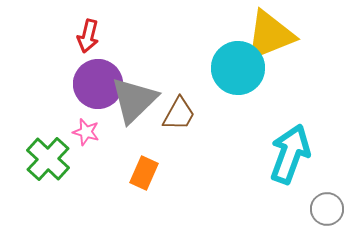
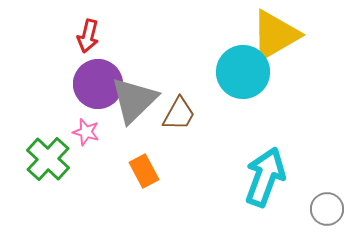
yellow triangle: moved 5 px right; rotated 8 degrees counterclockwise
cyan circle: moved 5 px right, 4 px down
cyan arrow: moved 25 px left, 23 px down
orange rectangle: moved 2 px up; rotated 52 degrees counterclockwise
